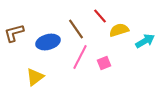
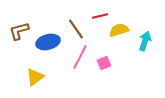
red line: rotated 63 degrees counterclockwise
brown L-shape: moved 5 px right, 2 px up
cyan arrow: rotated 42 degrees counterclockwise
